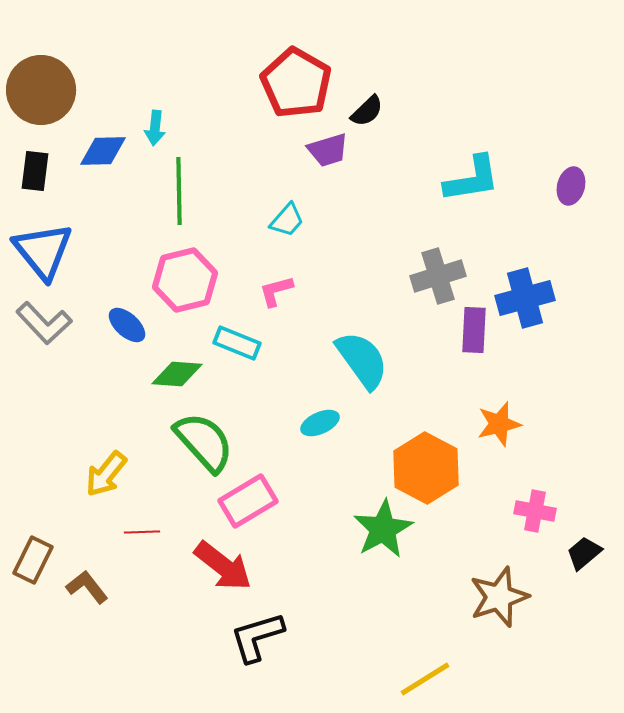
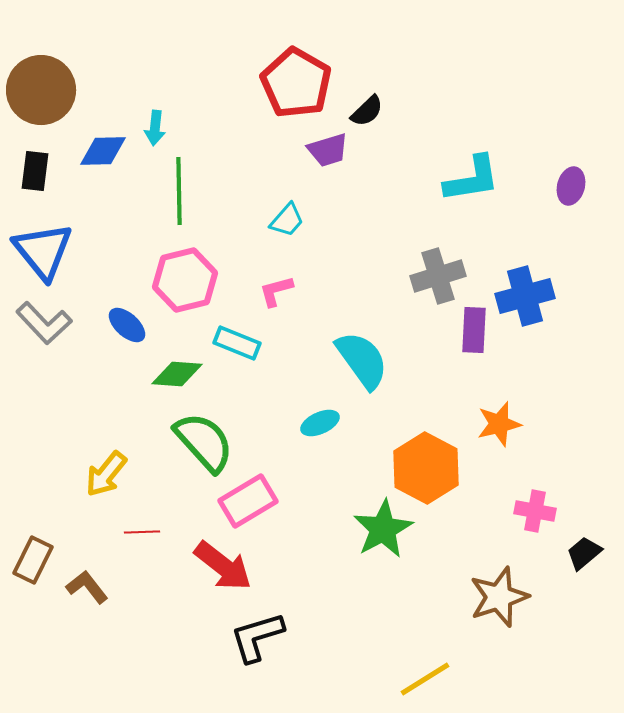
blue cross: moved 2 px up
